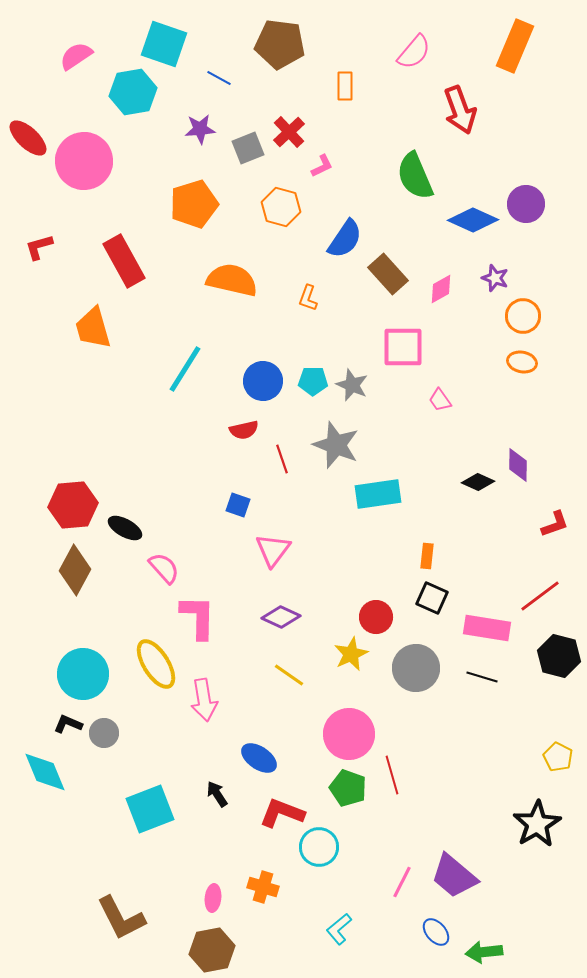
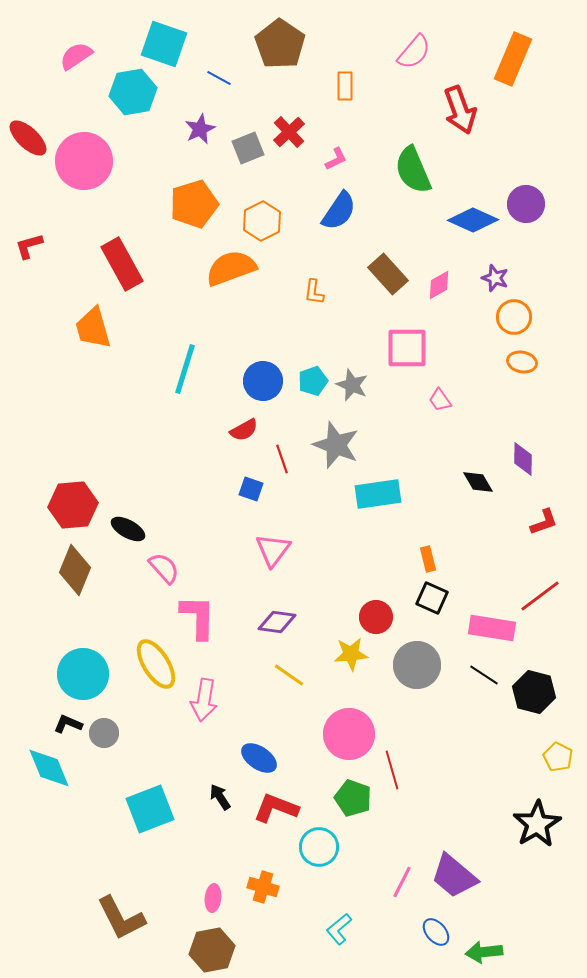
brown pentagon at (280, 44): rotated 27 degrees clockwise
orange rectangle at (515, 46): moved 2 px left, 13 px down
purple star at (200, 129): rotated 20 degrees counterclockwise
pink L-shape at (322, 166): moved 14 px right, 7 px up
green semicircle at (415, 176): moved 2 px left, 6 px up
orange hexagon at (281, 207): moved 19 px left, 14 px down; rotated 18 degrees clockwise
blue semicircle at (345, 239): moved 6 px left, 28 px up
red L-shape at (39, 247): moved 10 px left, 1 px up
red rectangle at (124, 261): moved 2 px left, 3 px down
orange semicircle at (232, 280): moved 1 px left, 12 px up; rotated 33 degrees counterclockwise
pink diamond at (441, 289): moved 2 px left, 4 px up
orange L-shape at (308, 298): moved 6 px right, 6 px up; rotated 12 degrees counterclockwise
orange circle at (523, 316): moved 9 px left, 1 px down
pink square at (403, 347): moved 4 px right, 1 px down
cyan line at (185, 369): rotated 15 degrees counterclockwise
cyan pentagon at (313, 381): rotated 20 degrees counterclockwise
red semicircle at (244, 430): rotated 16 degrees counterclockwise
purple diamond at (518, 465): moved 5 px right, 6 px up
black diamond at (478, 482): rotated 36 degrees clockwise
blue square at (238, 505): moved 13 px right, 16 px up
red L-shape at (555, 524): moved 11 px left, 2 px up
black ellipse at (125, 528): moved 3 px right, 1 px down
orange rectangle at (427, 556): moved 1 px right, 3 px down; rotated 20 degrees counterclockwise
brown diamond at (75, 570): rotated 6 degrees counterclockwise
purple diamond at (281, 617): moved 4 px left, 5 px down; rotated 18 degrees counterclockwise
pink rectangle at (487, 628): moved 5 px right
yellow star at (351, 654): rotated 20 degrees clockwise
black hexagon at (559, 656): moved 25 px left, 36 px down
gray circle at (416, 668): moved 1 px right, 3 px up
black line at (482, 677): moved 2 px right, 2 px up; rotated 16 degrees clockwise
pink arrow at (204, 700): rotated 18 degrees clockwise
cyan diamond at (45, 772): moved 4 px right, 4 px up
red line at (392, 775): moved 5 px up
green pentagon at (348, 788): moved 5 px right, 10 px down
black arrow at (217, 794): moved 3 px right, 3 px down
red L-shape at (282, 813): moved 6 px left, 5 px up
